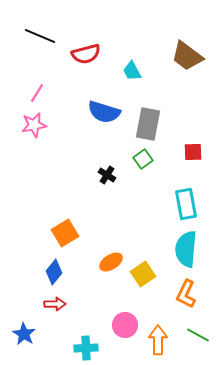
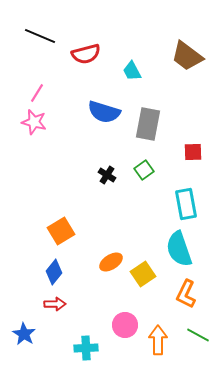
pink star: moved 3 px up; rotated 25 degrees clockwise
green square: moved 1 px right, 11 px down
orange square: moved 4 px left, 2 px up
cyan semicircle: moved 7 px left; rotated 24 degrees counterclockwise
